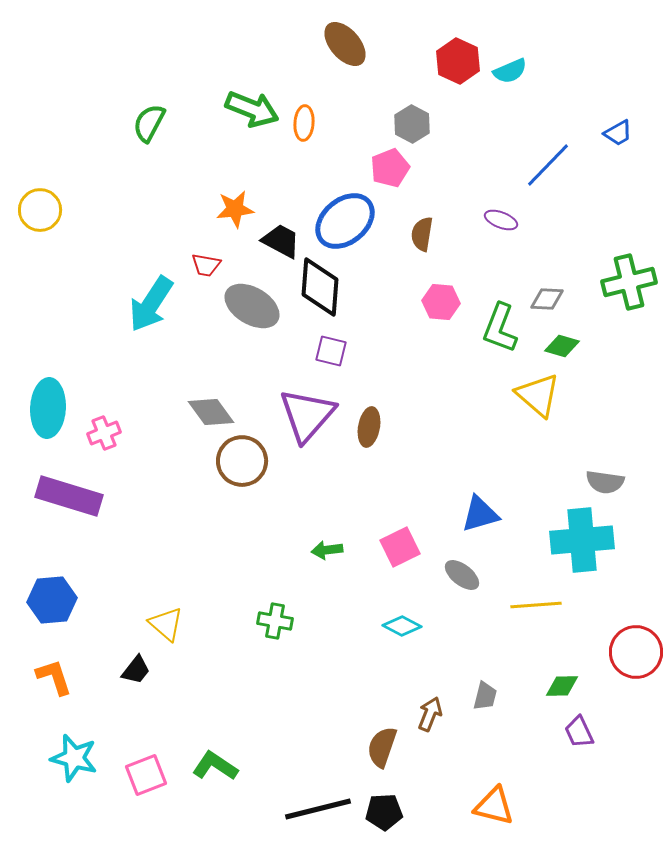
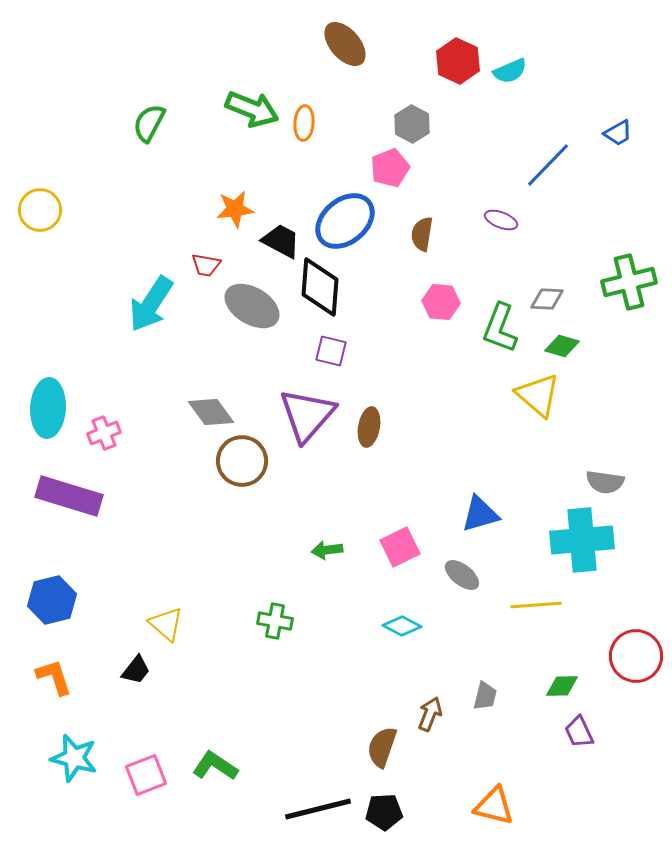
blue hexagon at (52, 600): rotated 9 degrees counterclockwise
red circle at (636, 652): moved 4 px down
